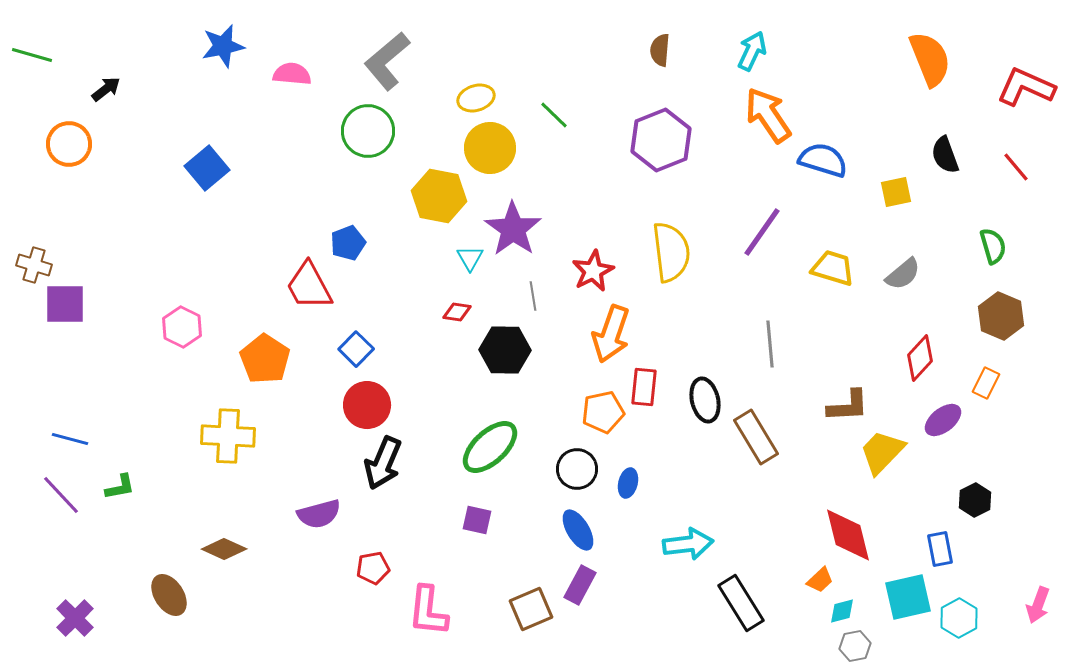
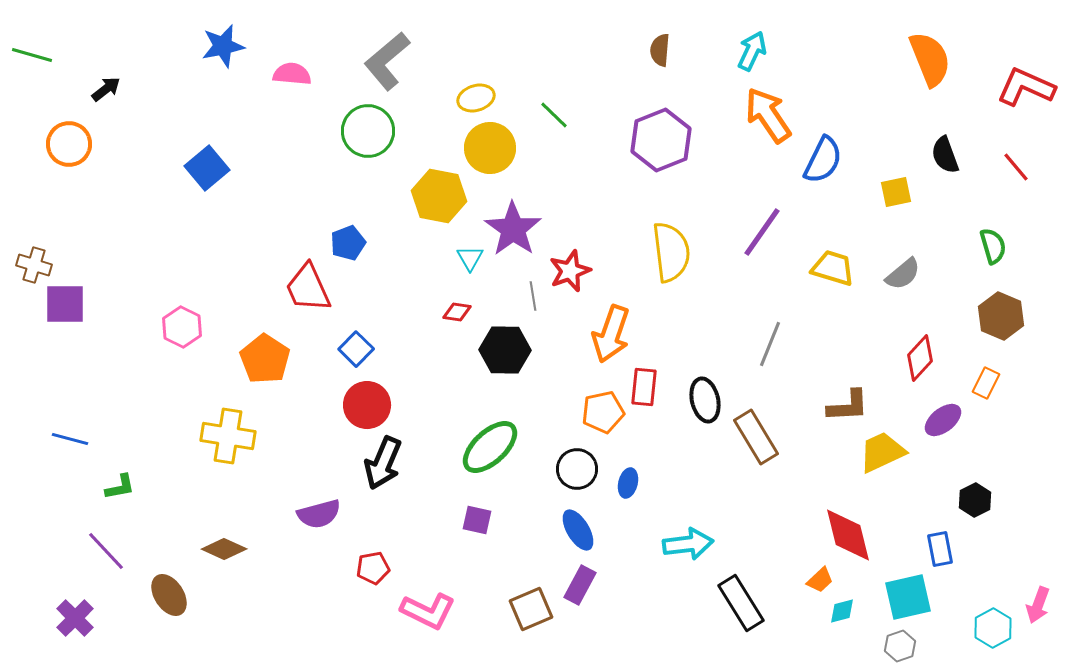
blue semicircle at (823, 160): rotated 99 degrees clockwise
red star at (593, 271): moved 23 px left; rotated 6 degrees clockwise
red trapezoid at (309, 286): moved 1 px left, 2 px down; rotated 4 degrees clockwise
gray line at (770, 344): rotated 27 degrees clockwise
yellow cross at (228, 436): rotated 6 degrees clockwise
yellow trapezoid at (882, 452): rotated 21 degrees clockwise
purple line at (61, 495): moved 45 px right, 56 px down
pink L-shape at (428, 611): rotated 70 degrees counterclockwise
cyan hexagon at (959, 618): moved 34 px right, 10 px down
gray hexagon at (855, 646): moved 45 px right; rotated 8 degrees counterclockwise
